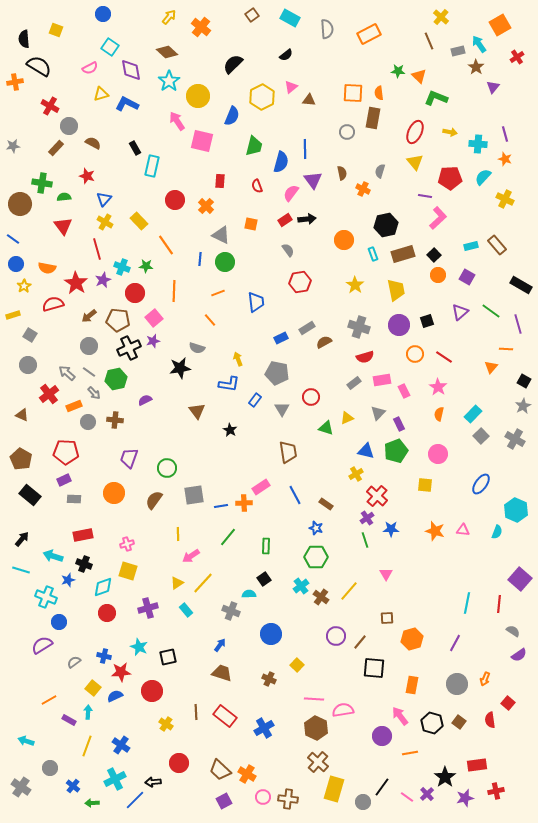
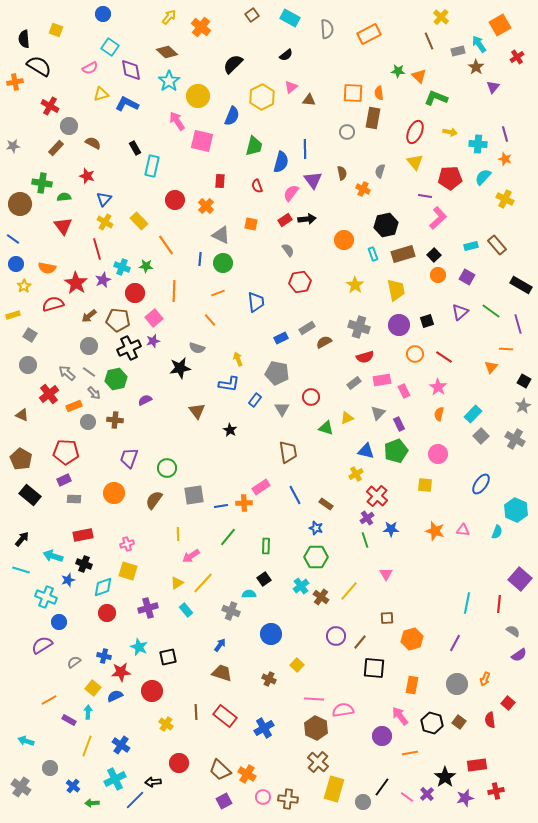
green circle at (225, 262): moved 2 px left, 1 px down
